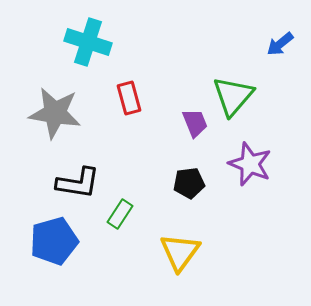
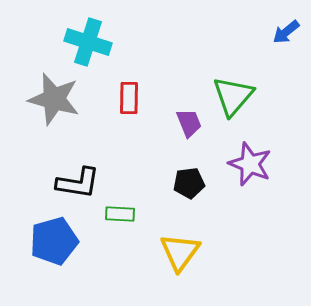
blue arrow: moved 6 px right, 12 px up
red rectangle: rotated 16 degrees clockwise
gray star: moved 1 px left, 14 px up; rotated 6 degrees clockwise
purple trapezoid: moved 6 px left
green rectangle: rotated 60 degrees clockwise
